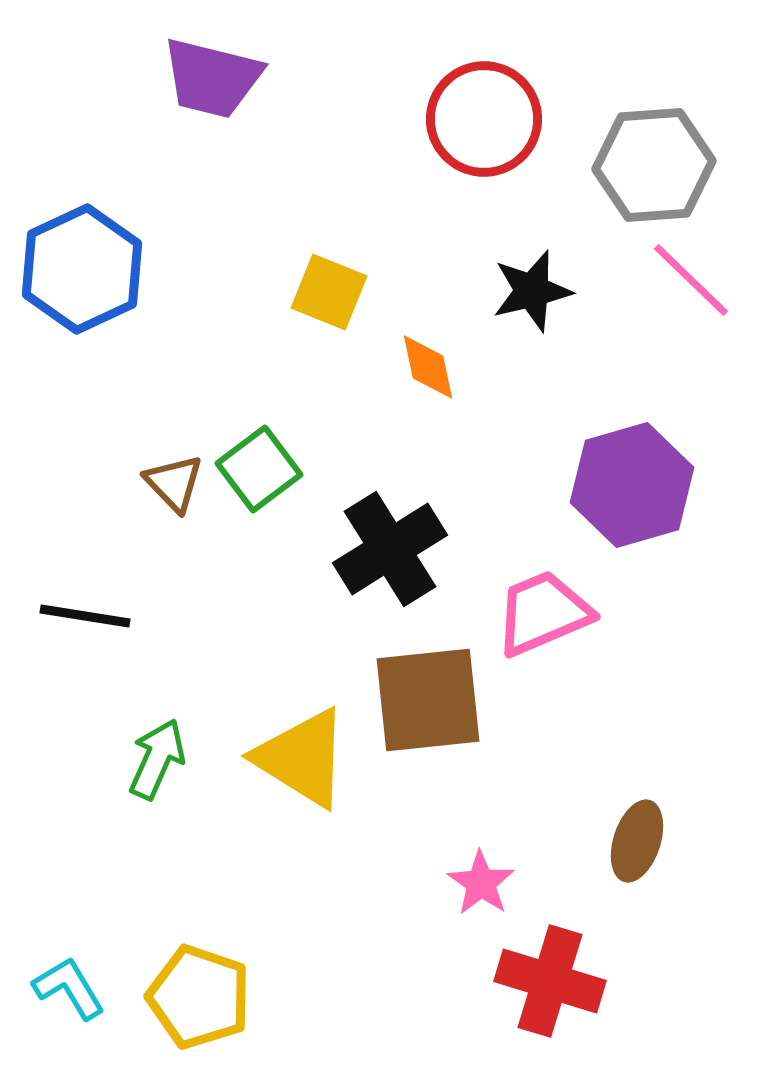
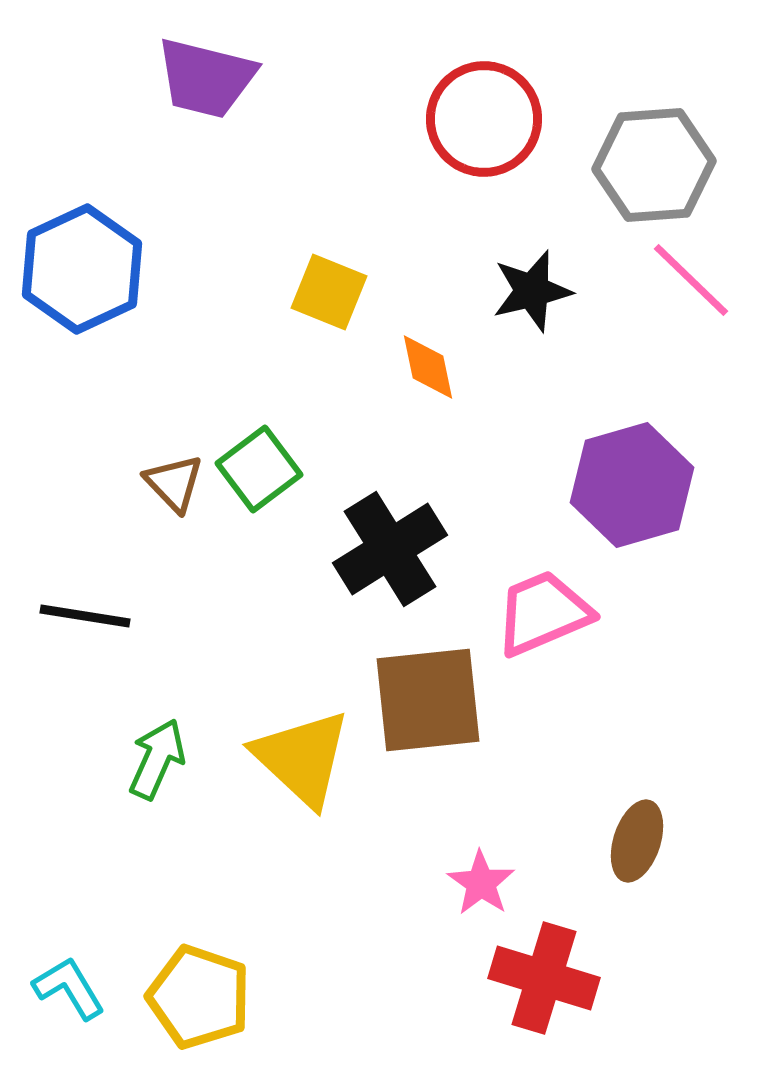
purple trapezoid: moved 6 px left
yellow triangle: rotated 11 degrees clockwise
red cross: moved 6 px left, 3 px up
